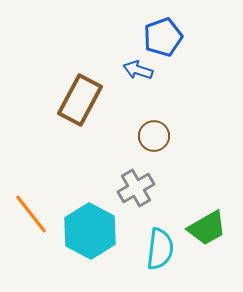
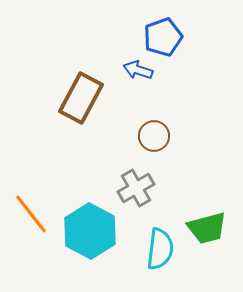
brown rectangle: moved 1 px right, 2 px up
green trapezoid: rotated 15 degrees clockwise
